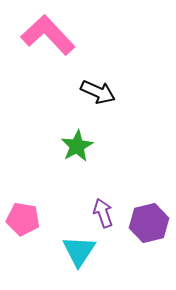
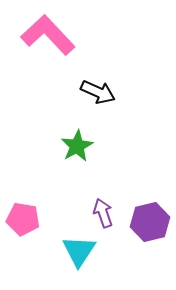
purple hexagon: moved 1 px right, 1 px up
